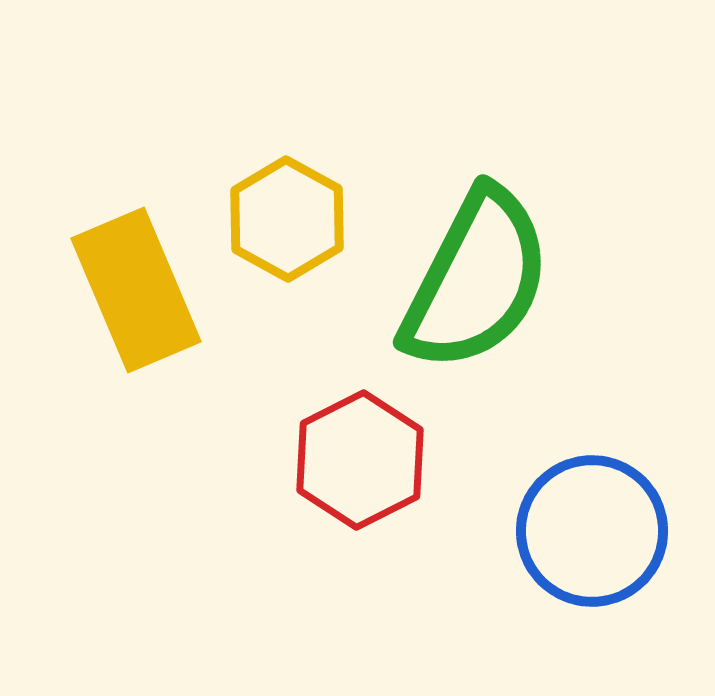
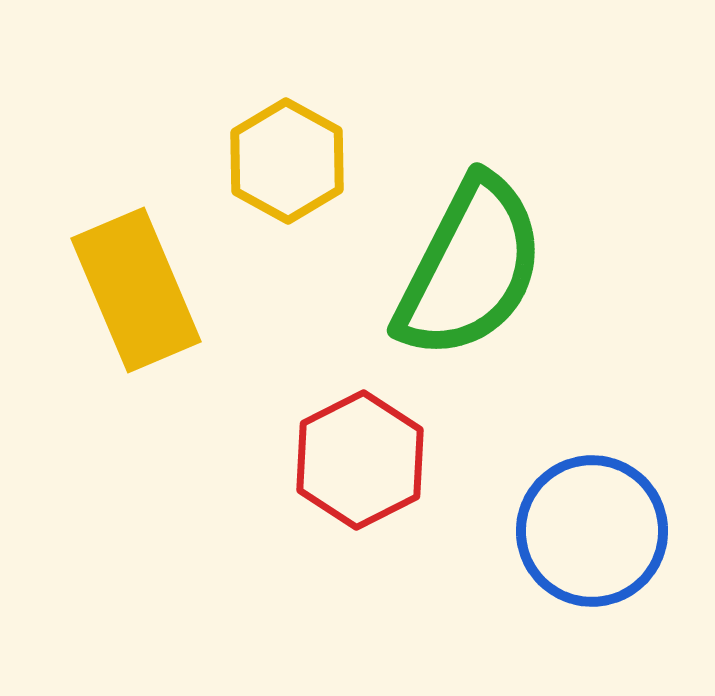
yellow hexagon: moved 58 px up
green semicircle: moved 6 px left, 12 px up
